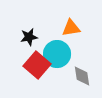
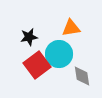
cyan circle: moved 2 px right
red square: rotated 12 degrees clockwise
